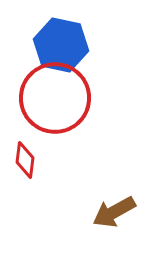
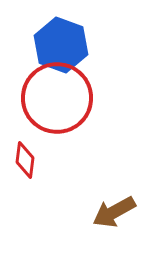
blue hexagon: rotated 8 degrees clockwise
red circle: moved 2 px right
